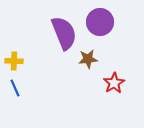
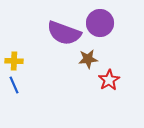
purple circle: moved 1 px down
purple semicircle: rotated 132 degrees clockwise
red star: moved 5 px left, 3 px up
blue line: moved 1 px left, 3 px up
